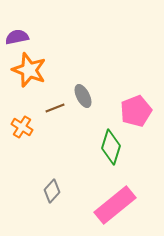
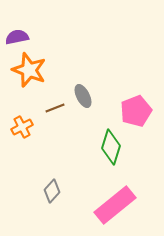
orange cross: rotated 30 degrees clockwise
